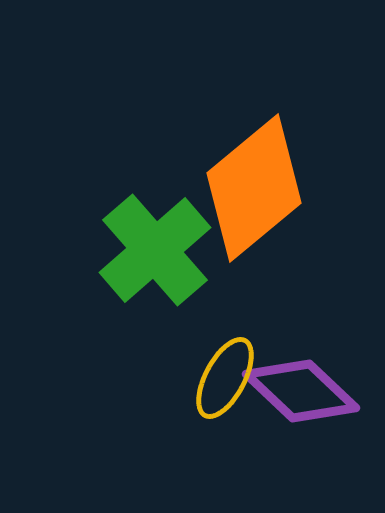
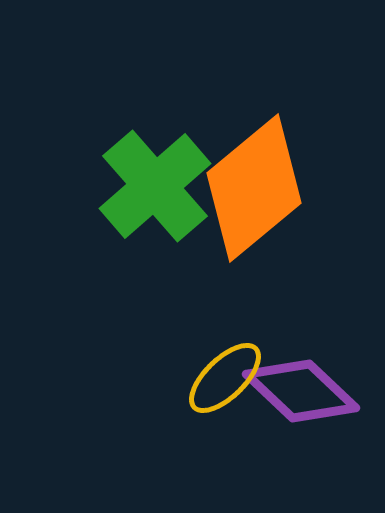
green cross: moved 64 px up
yellow ellipse: rotated 18 degrees clockwise
